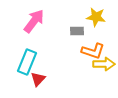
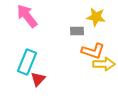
pink arrow: moved 7 px left, 5 px up; rotated 75 degrees counterclockwise
